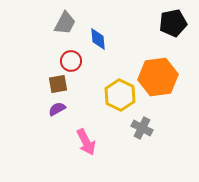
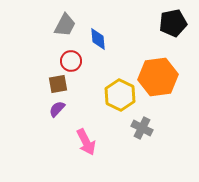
gray trapezoid: moved 2 px down
purple semicircle: rotated 18 degrees counterclockwise
